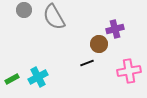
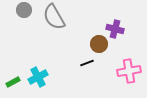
purple cross: rotated 30 degrees clockwise
green rectangle: moved 1 px right, 3 px down
